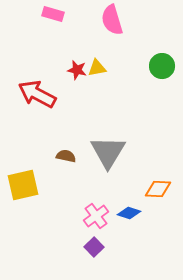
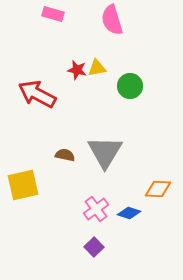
green circle: moved 32 px left, 20 px down
gray triangle: moved 3 px left
brown semicircle: moved 1 px left, 1 px up
pink cross: moved 7 px up
